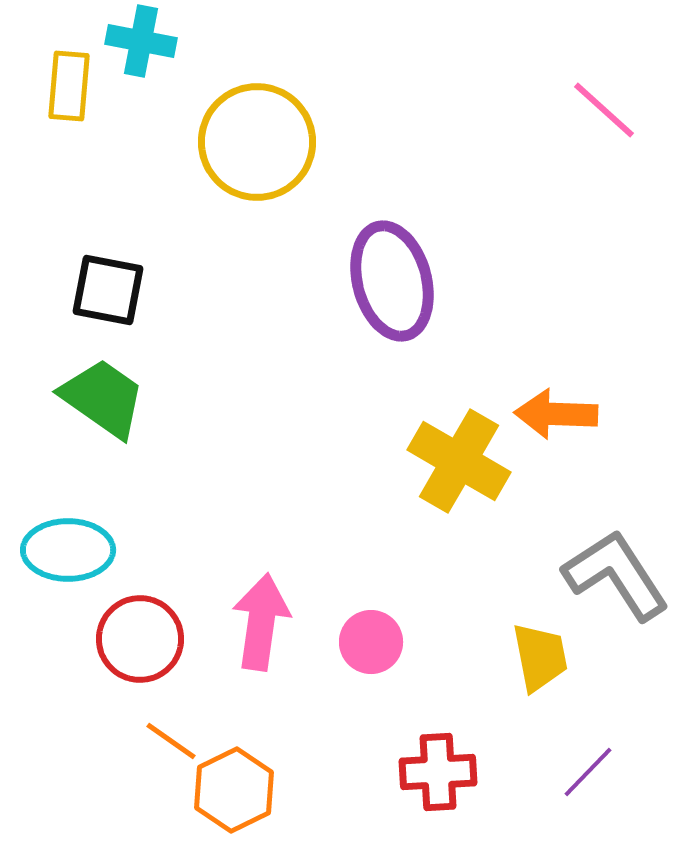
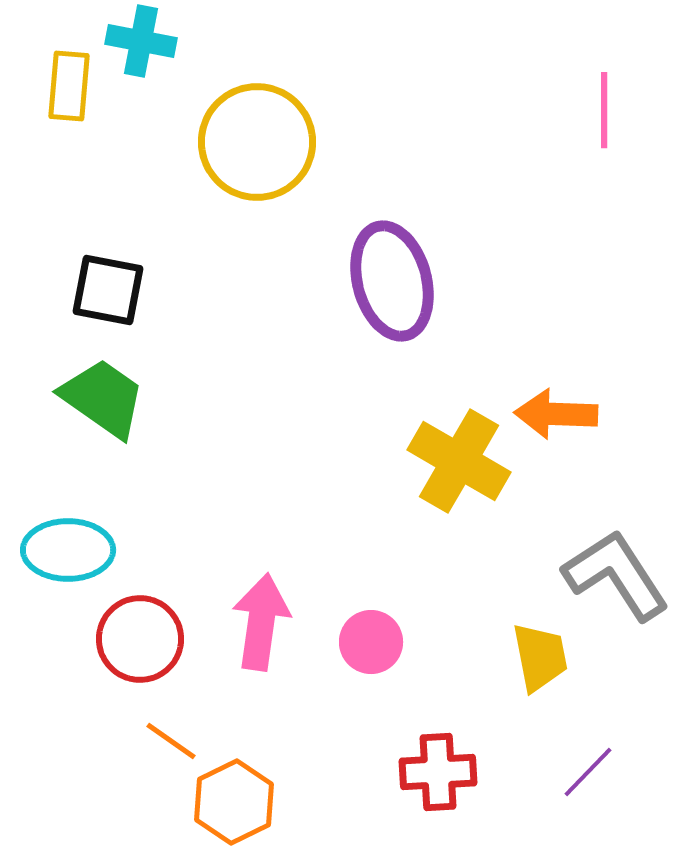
pink line: rotated 48 degrees clockwise
orange hexagon: moved 12 px down
